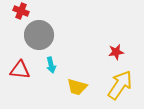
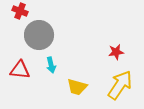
red cross: moved 1 px left
